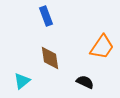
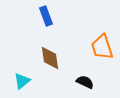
orange trapezoid: rotated 128 degrees clockwise
